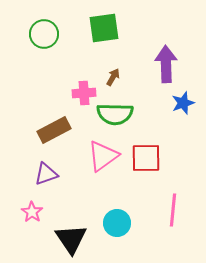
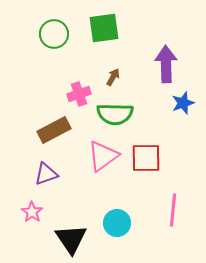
green circle: moved 10 px right
pink cross: moved 5 px left, 1 px down; rotated 15 degrees counterclockwise
